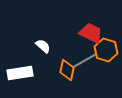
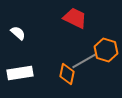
red trapezoid: moved 16 px left, 15 px up
white semicircle: moved 25 px left, 13 px up
orange diamond: moved 4 px down
